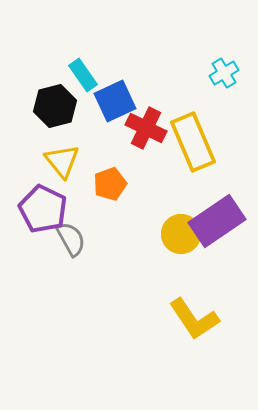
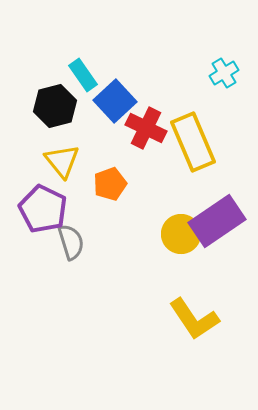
blue square: rotated 18 degrees counterclockwise
gray semicircle: moved 3 px down; rotated 12 degrees clockwise
